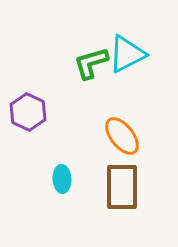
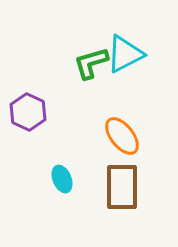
cyan triangle: moved 2 px left
cyan ellipse: rotated 20 degrees counterclockwise
